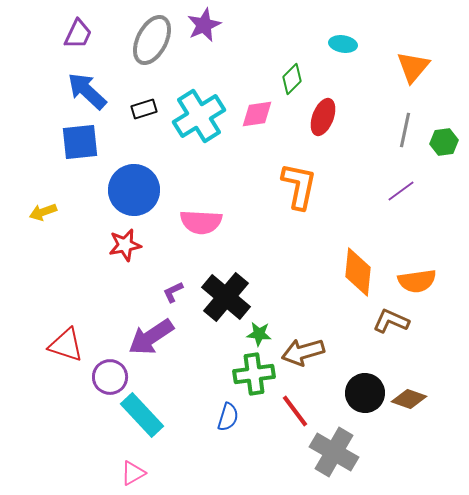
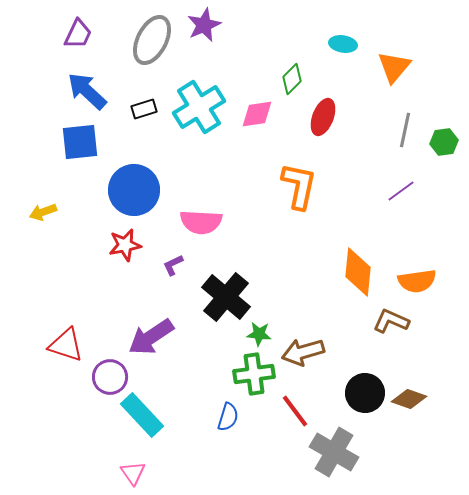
orange triangle: moved 19 px left
cyan cross: moved 9 px up
purple L-shape: moved 27 px up
pink triangle: rotated 36 degrees counterclockwise
